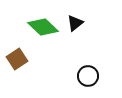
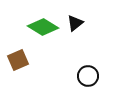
green diamond: rotated 12 degrees counterclockwise
brown square: moved 1 px right, 1 px down; rotated 10 degrees clockwise
